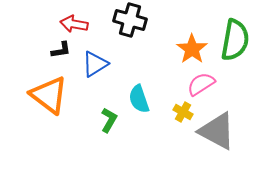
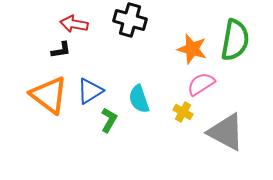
orange star: rotated 20 degrees counterclockwise
blue triangle: moved 5 px left, 27 px down
gray triangle: moved 9 px right, 1 px down
